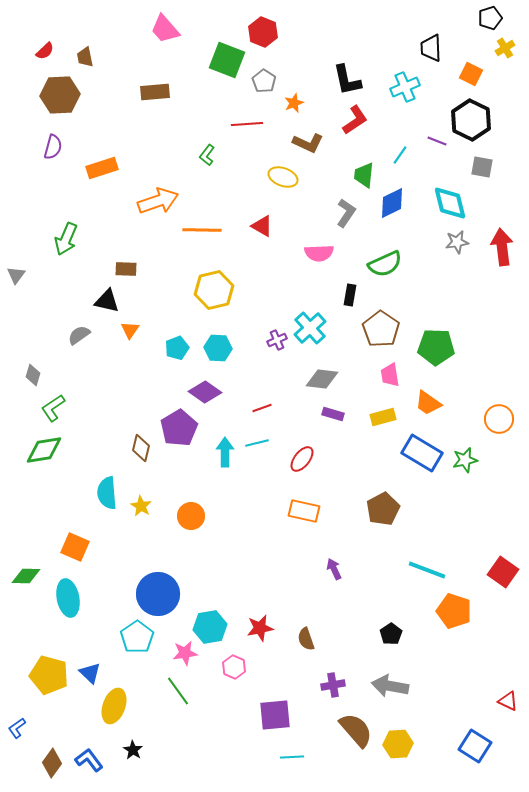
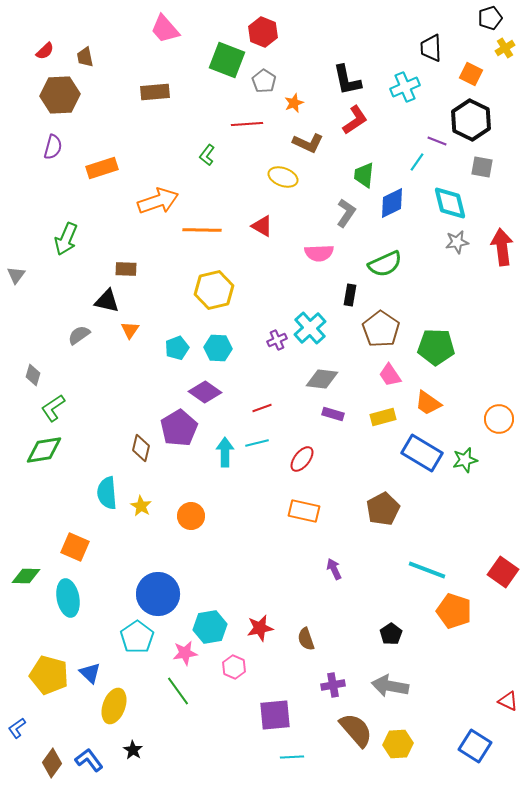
cyan line at (400, 155): moved 17 px right, 7 px down
pink trapezoid at (390, 375): rotated 25 degrees counterclockwise
